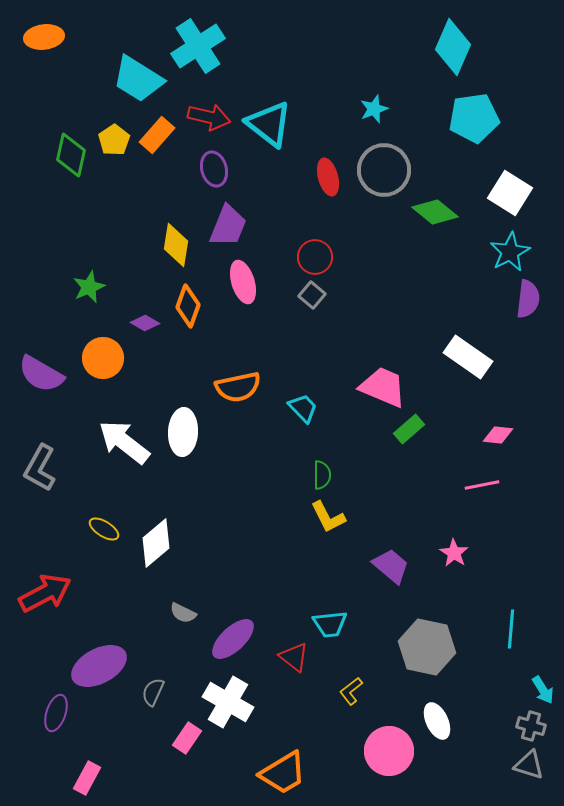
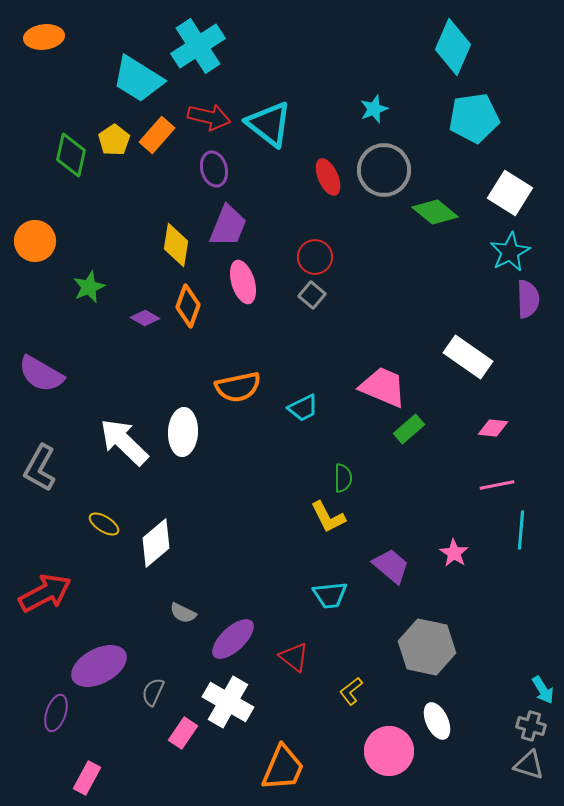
red ellipse at (328, 177): rotated 9 degrees counterclockwise
purple semicircle at (528, 299): rotated 9 degrees counterclockwise
purple diamond at (145, 323): moved 5 px up
orange circle at (103, 358): moved 68 px left, 117 px up
cyan trapezoid at (303, 408): rotated 108 degrees clockwise
pink diamond at (498, 435): moved 5 px left, 7 px up
white arrow at (124, 442): rotated 6 degrees clockwise
green semicircle at (322, 475): moved 21 px right, 3 px down
pink line at (482, 485): moved 15 px right
yellow ellipse at (104, 529): moved 5 px up
cyan trapezoid at (330, 624): moved 29 px up
cyan line at (511, 629): moved 10 px right, 99 px up
pink rectangle at (187, 738): moved 4 px left, 5 px up
orange trapezoid at (283, 773): moved 5 px up; rotated 36 degrees counterclockwise
